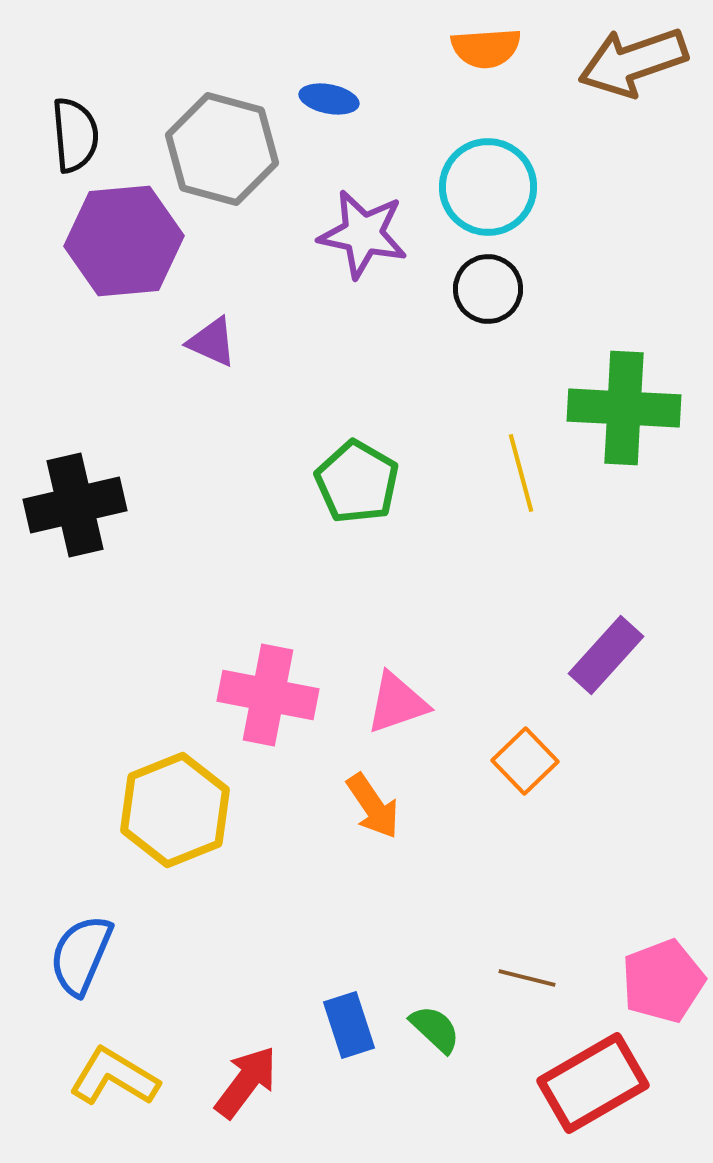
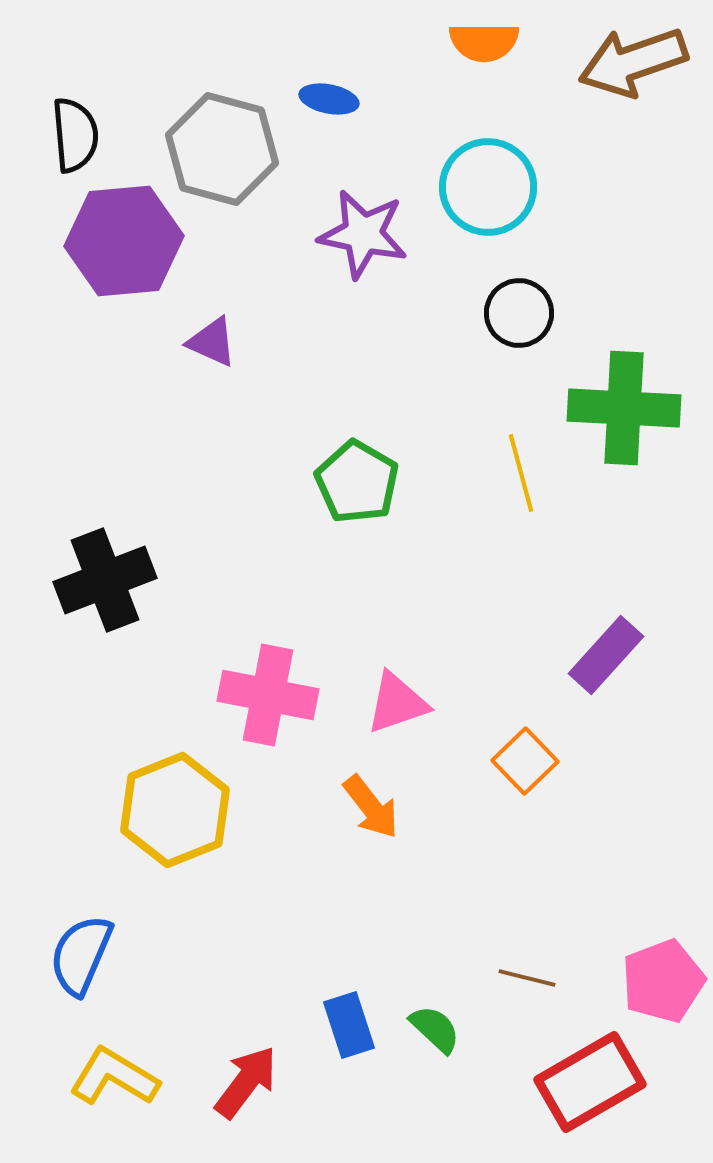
orange semicircle: moved 2 px left, 6 px up; rotated 4 degrees clockwise
black circle: moved 31 px right, 24 px down
black cross: moved 30 px right, 75 px down; rotated 8 degrees counterclockwise
orange arrow: moved 2 px left, 1 px down; rotated 4 degrees counterclockwise
red rectangle: moved 3 px left, 1 px up
